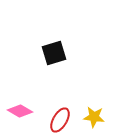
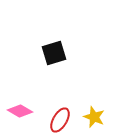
yellow star: rotated 15 degrees clockwise
